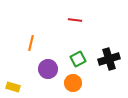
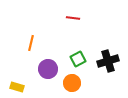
red line: moved 2 px left, 2 px up
black cross: moved 1 px left, 2 px down
orange circle: moved 1 px left
yellow rectangle: moved 4 px right
